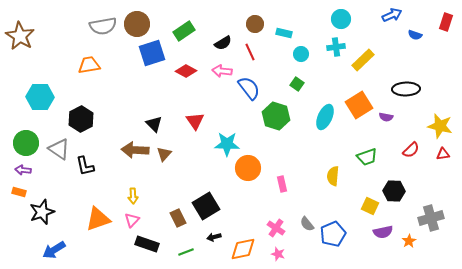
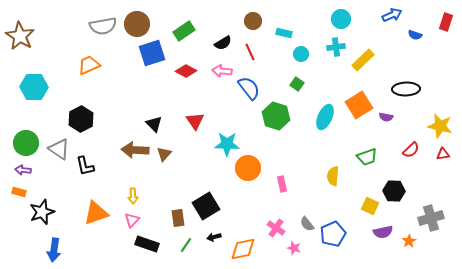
brown circle at (255, 24): moved 2 px left, 3 px up
orange trapezoid at (89, 65): rotated 15 degrees counterclockwise
cyan hexagon at (40, 97): moved 6 px left, 10 px up
brown rectangle at (178, 218): rotated 18 degrees clockwise
orange triangle at (98, 219): moved 2 px left, 6 px up
blue arrow at (54, 250): rotated 50 degrees counterclockwise
green line at (186, 252): moved 7 px up; rotated 35 degrees counterclockwise
pink star at (278, 254): moved 16 px right, 6 px up
